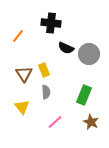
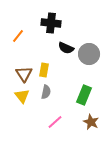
yellow rectangle: rotated 32 degrees clockwise
gray semicircle: rotated 16 degrees clockwise
yellow triangle: moved 11 px up
